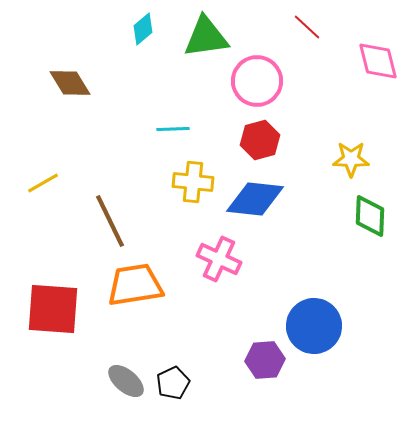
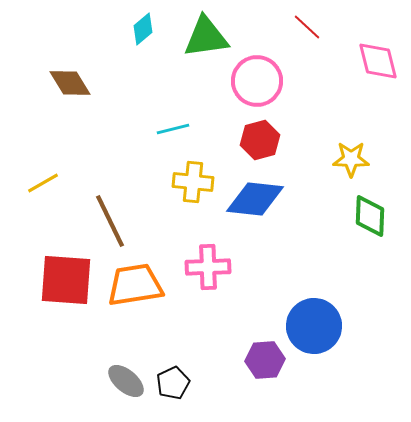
cyan line: rotated 12 degrees counterclockwise
pink cross: moved 11 px left, 8 px down; rotated 27 degrees counterclockwise
red square: moved 13 px right, 29 px up
